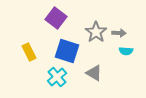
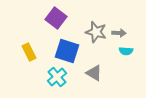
gray star: rotated 20 degrees counterclockwise
